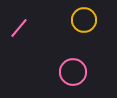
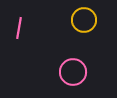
pink line: rotated 30 degrees counterclockwise
